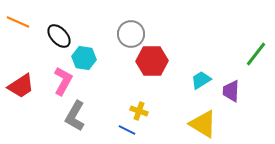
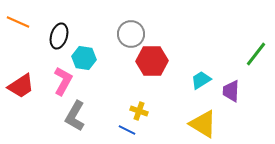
black ellipse: rotated 60 degrees clockwise
